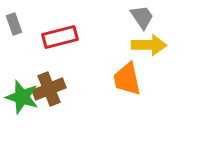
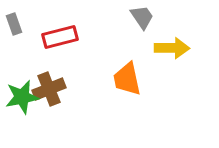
yellow arrow: moved 23 px right, 3 px down
green star: rotated 28 degrees counterclockwise
